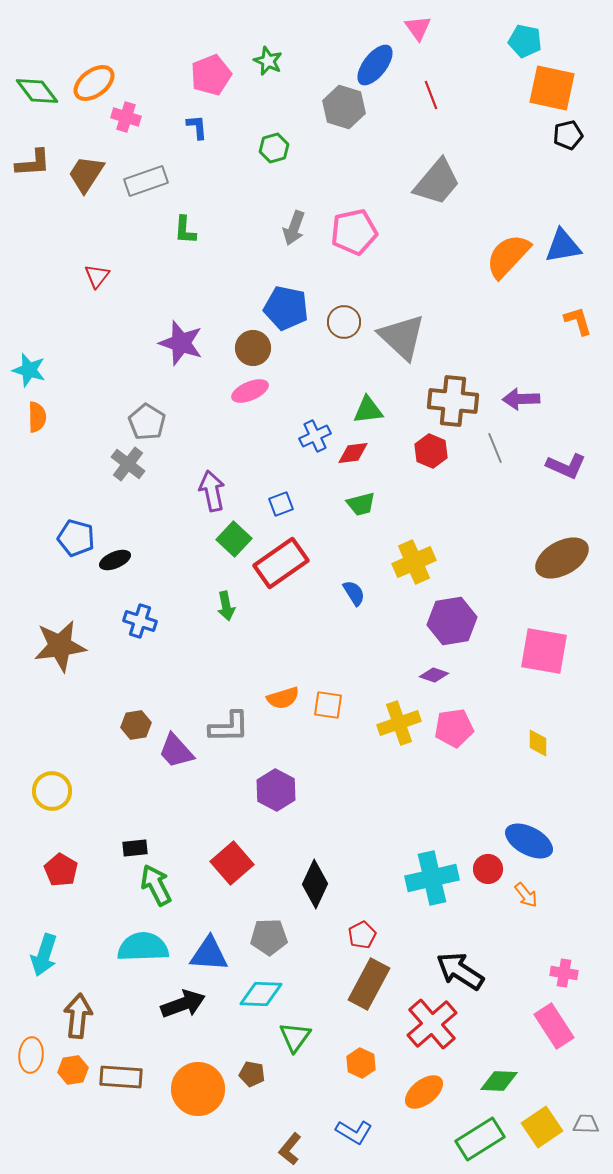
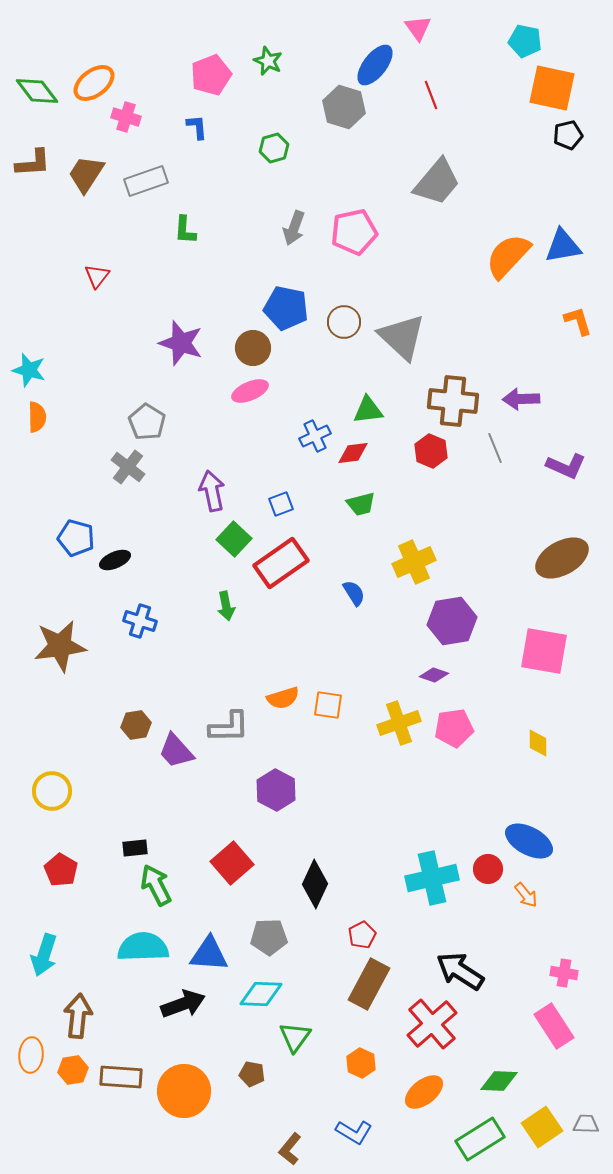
gray cross at (128, 464): moved 3 px down
orange circle at (198, 1089): moved 14 px left, 2 px down
